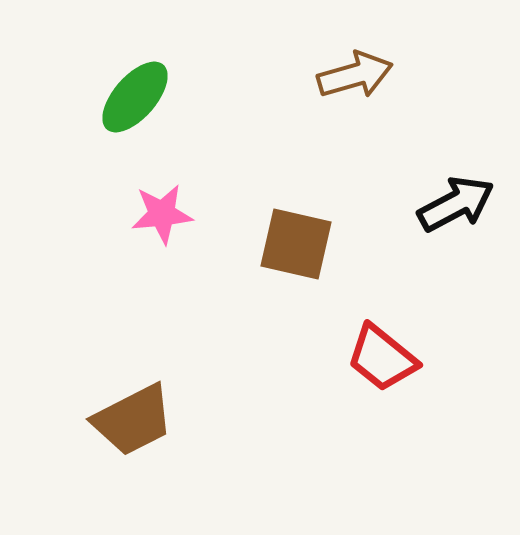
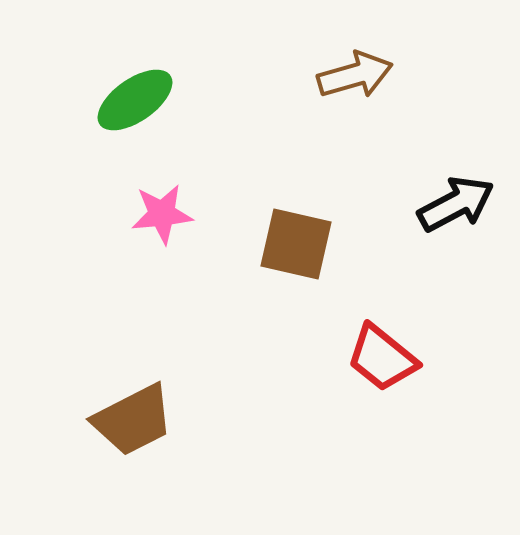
green ellipse: moved 3 px down; rotated 14 degrees clockwise
